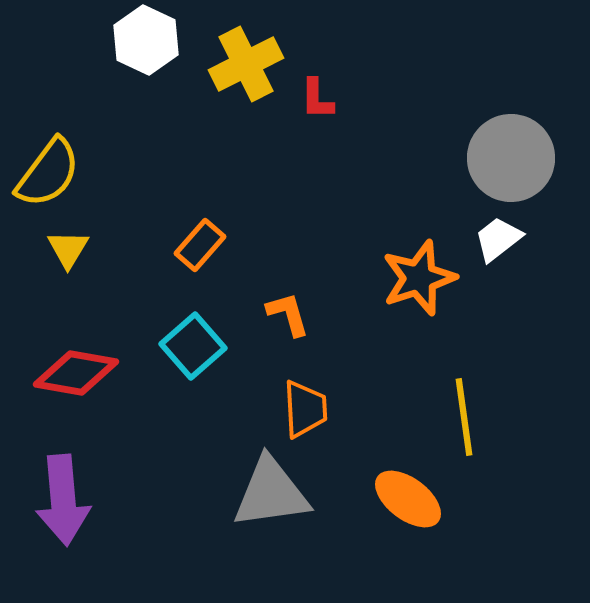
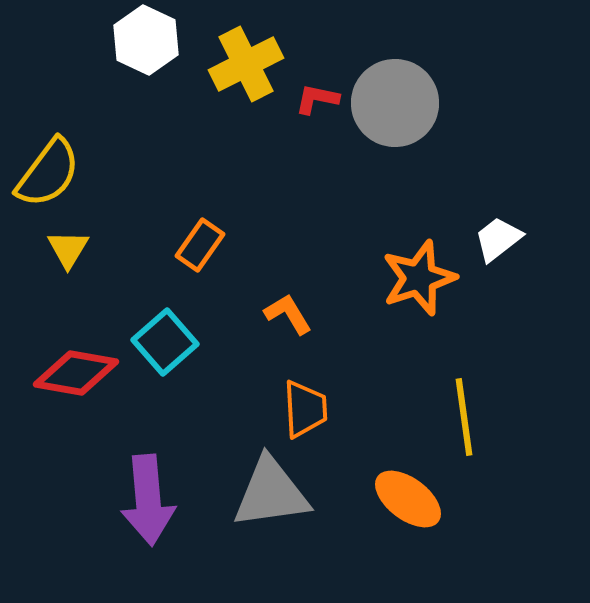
red L-shape: rotated 102 degrees clockwise
gray circle: moved 116 px left, 55 px up
orange rectangle: rotated 6 degrees counterclockwise
orange L-shape: rotated 15 degrees counterclockwise
cyan square: moved 28 px left, 4 px up
purple arrow: moved 85 px right
